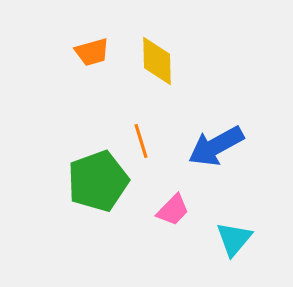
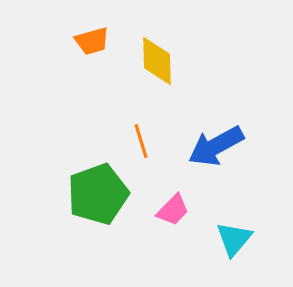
orange trapezoid: moved 11 px up
green pentagon: moved 13 px down
